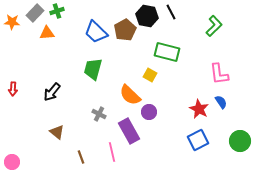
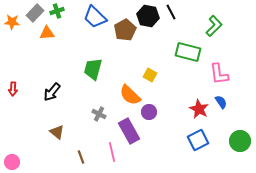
black hexagon: moved 1 px right
blue trapezoid: moved 1 px left, 15 px up
green rectangle: moved 21 px right
